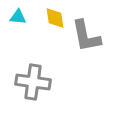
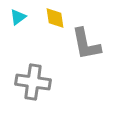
cyan triangle: rotated 42 degrees counterclockwise
gray L-shape: moved 8 px down
